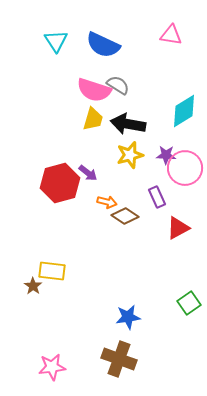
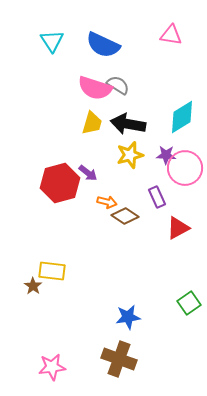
cyan triangle: moved 4 px left
pink semicircle: moved 1 px right, 2 px up
cyan diamond: moved 2 px left, 6 px down
yellow trapezoid: moved 1 px left, 4 px down
